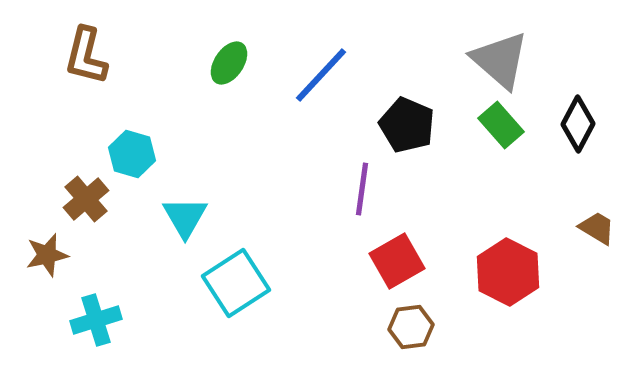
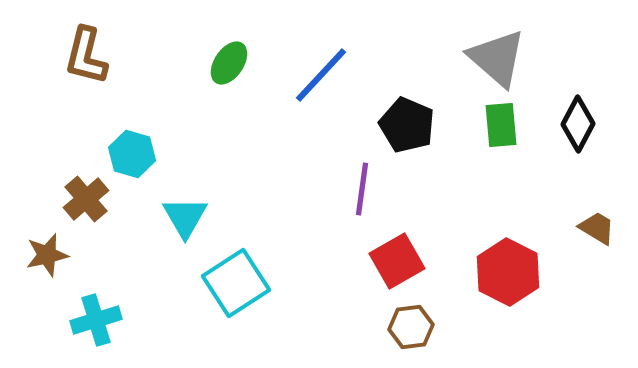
gray triangle: moved 3 px left, 2 px up
green rectangle: rotated 36 degrees clockwise
